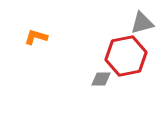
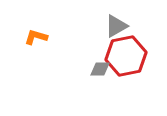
gray triangle: moved 26 px left, 3 px down; rotated 15 degrees counterclockwise
gray diamond: moved 1 px left, 10 px up
